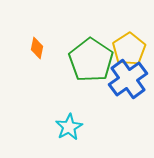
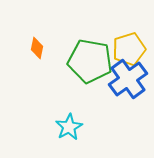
yellow pentagon: rotated 16 degrees clockwise
green pentagon: moved 1 px left, 1 px down; rotated 24 degrees counterclockwise
